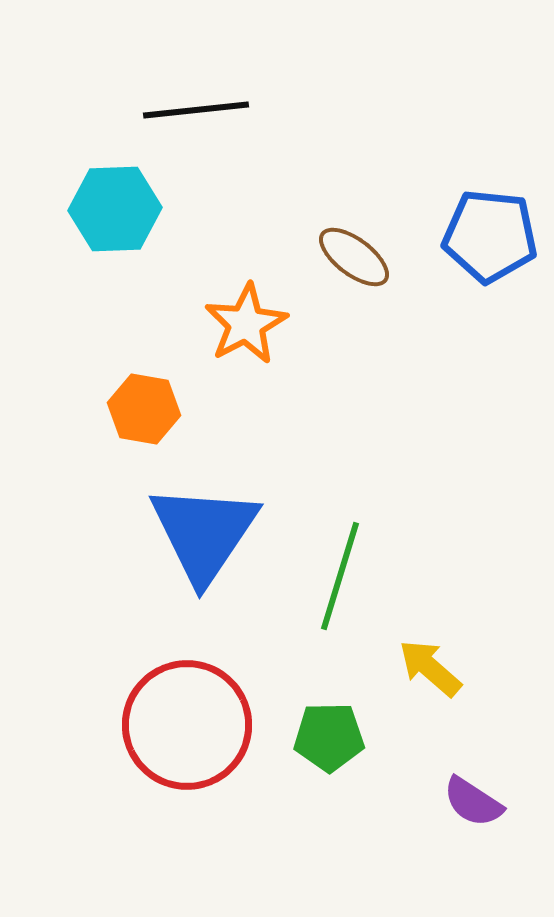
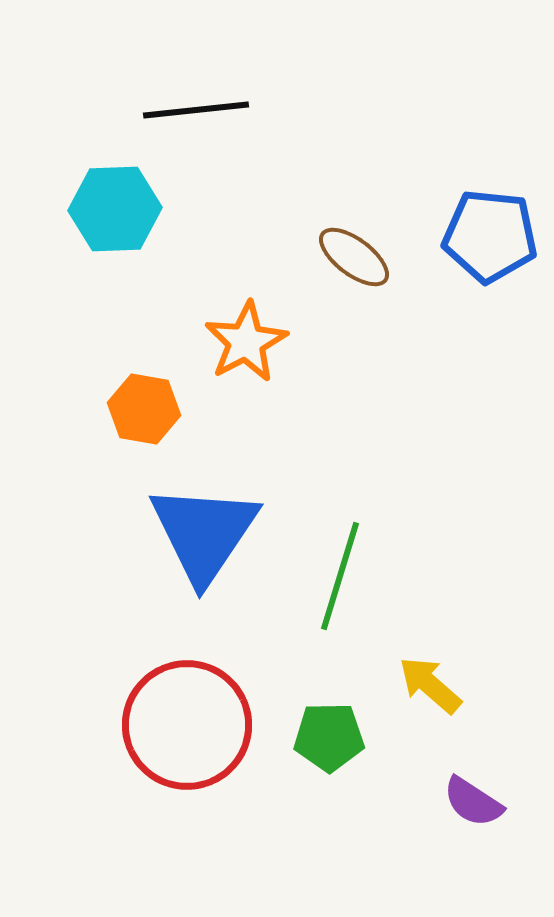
orange star: moved 18 px down
yellow arrow: moved 17 px down
